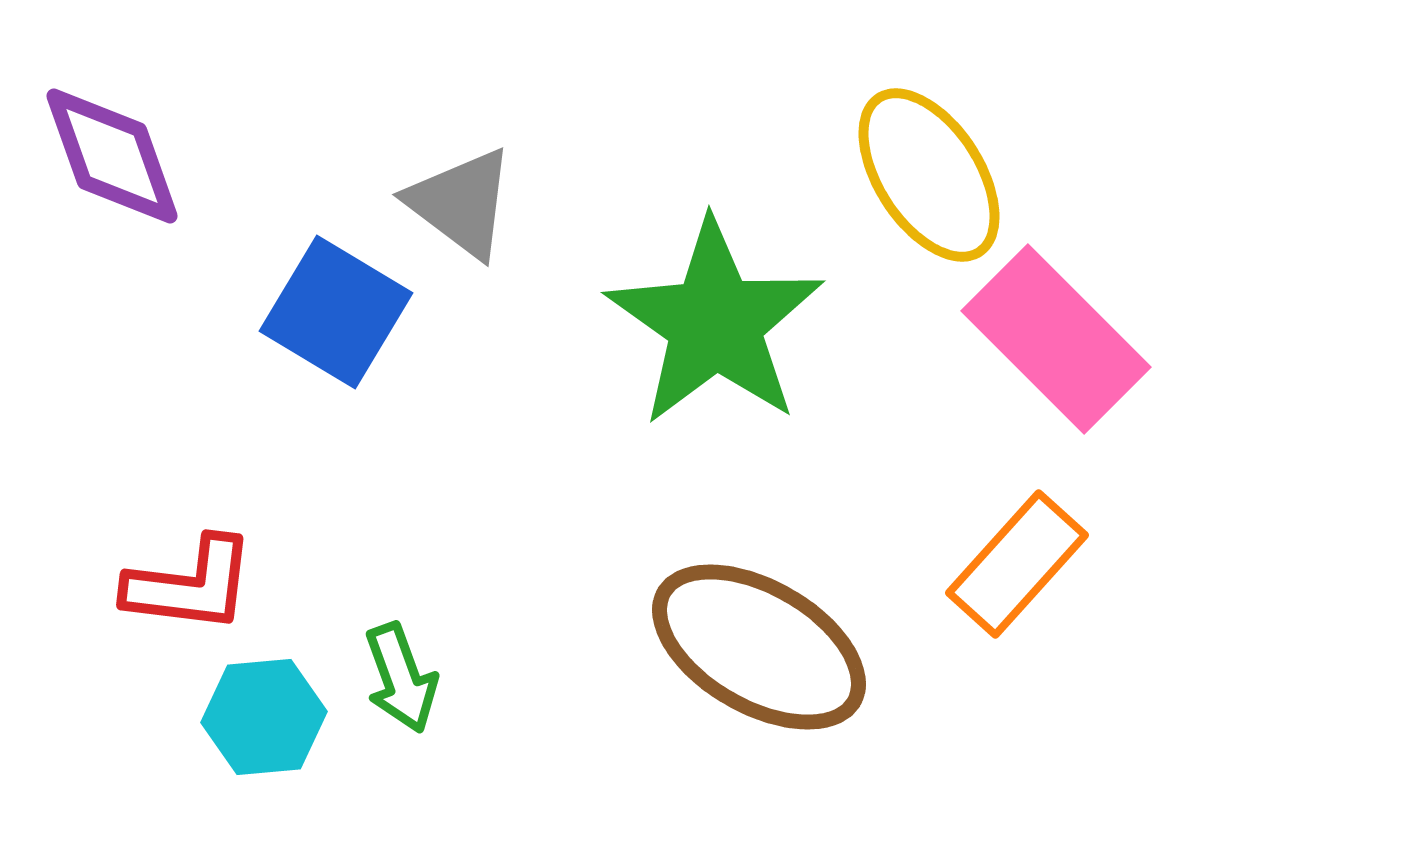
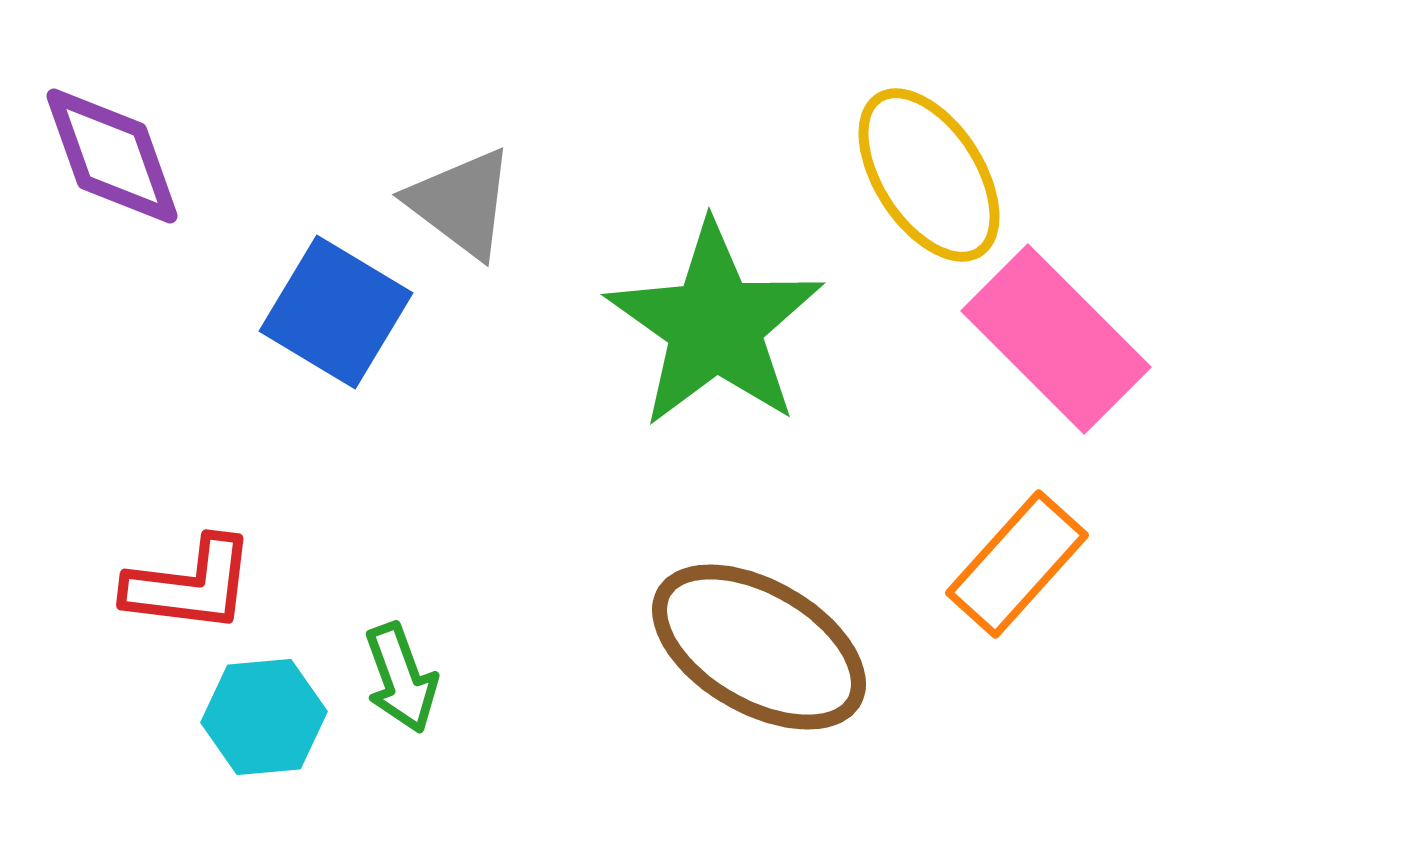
green star: moved 2 px down
